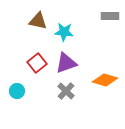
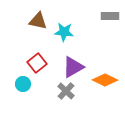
purple triangle: moved 7 px right, 4 px down; rotated 10 degrees counterclockwise
orange diamond: rotated 10 degrees clockwise
cyan circle: moved 6 px right, 7 px up
